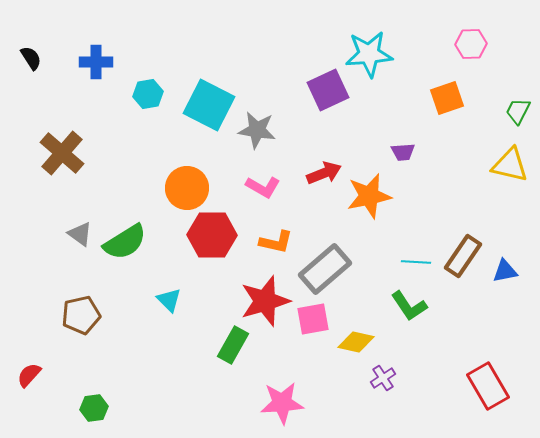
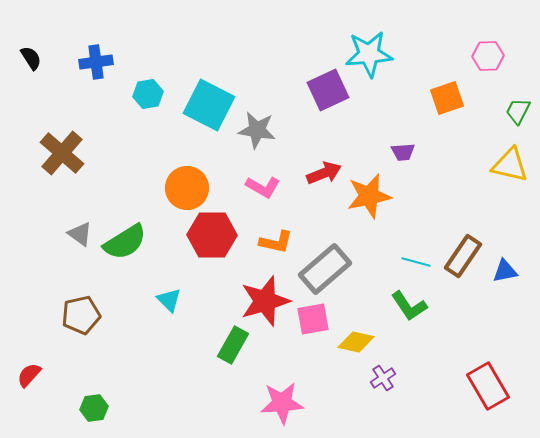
pink hexagon: moved 17 px right, 12 px down
blue cross: rotated 8 degrees counterclockwise
cyan line: rotated 12 degrees clockwise
